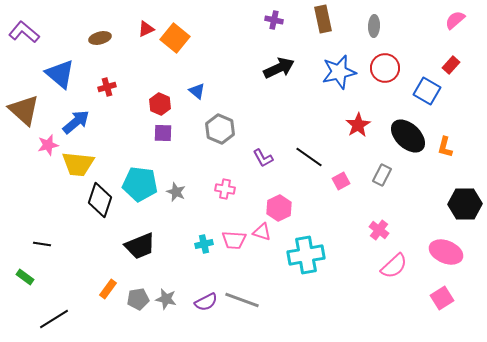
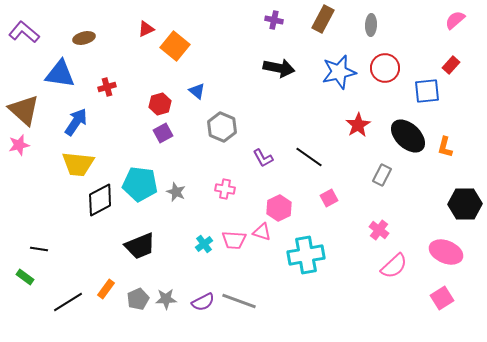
brown rectangle at (323, 19): rotated 40 degrees clockwise
gray ellipse at (374, 26): moved 3 px left, 1 px up
brown ellipse at (100, 38): moved 16 px left
orange square at (175, 38): moved 8 px down
black arrow at (279, 68): rotated 36 degrees clockwise
blue triangle at (60, 74): rotated 32 degrees counterclockwise
blue square at (427, 91): rotated 36 degrees counterclockwise
red hexagon at (160, 104): rotated 20 degrees clockwise
blue arrow at (76, 122): rotated 16 degrees counterclockwise
gray hexagon at (220, 129): moved 2 px right, 2 px up
purple square at (163, 133): rotated 30 degrees counterclockwise
pink star at (48, 145): moved 29 px left
pink square at (341, 181): moved 12 px left, 17 px down
black diamond at (100, 200): rotated 44 degrees clockwise
black line at (42, 244): moved 3 px left, 5 px down
cyan cross at (204, 244): rotated 24 degrees counterclockwise
orange rectangle at (108, 289): moved 2 px left
gray pentagon at (138, 299): rotated 15 degrees counterclockwise
gray star at (166, 299): rotated 15 degrees counterclockwise
gray line at (242, 300): moved 3 px left, 1 px down
purple semicircle at (206, 302): moved 3 px left
black line at (54, 319): moved 14 px right, 17 px up
